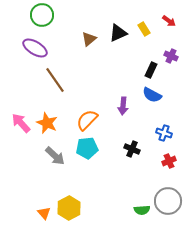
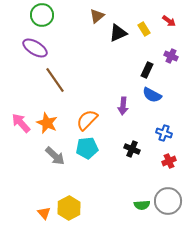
brown triangle: moved 8 px right, 23 px up
black rectangle: moved 4 px left
green semicircle: moved 5 px up
